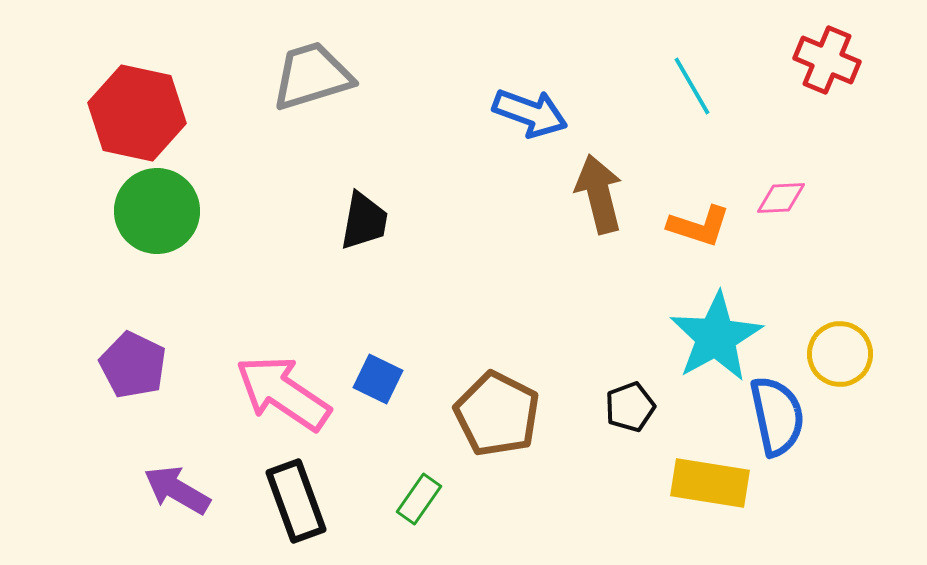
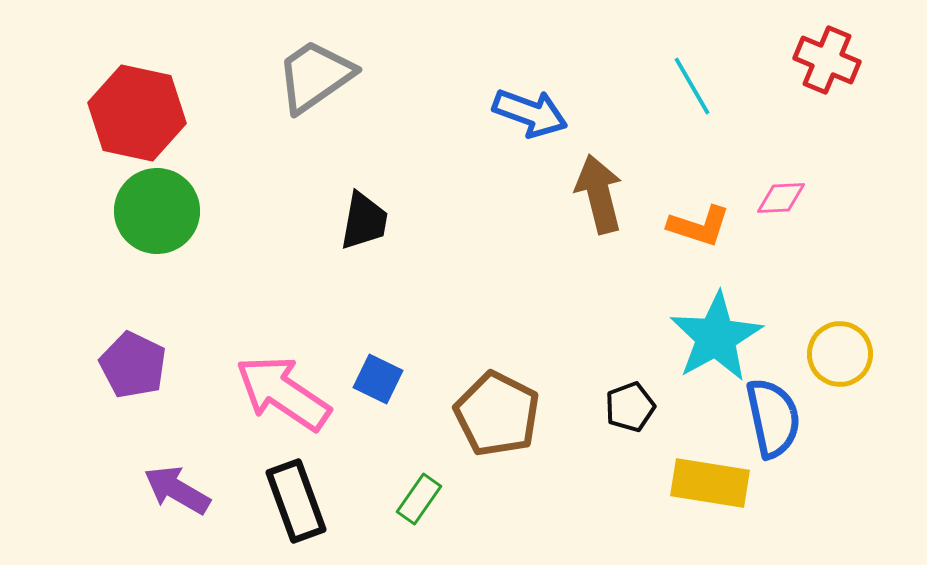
gray trapezoid: moved 3 px right; rotated 18 degrees counterclockwise
blue semicircle: moved 4 px left, 2 px down
